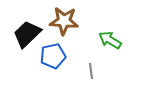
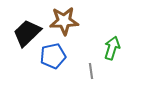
brown star: rotated 8 degrees counterclockwise
black trapezoid: moved 1 px up
green arrow: moved 2 px right, 8 px down; rotated 75 degrees clockwise
